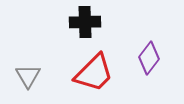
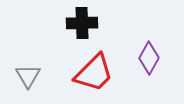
black cross: moved 3 px left, 1 px down
purple diamond: rotated 8 degrees counterclockwise
